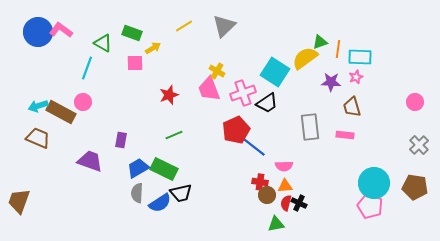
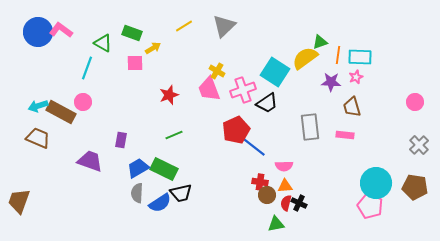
orange line at (338, 49): moved 6 px down
pink cross at (243, 93): moved 3 px up
cyan circle at (374, 183): moved 2 px right
